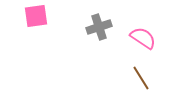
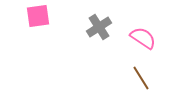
pink square: moved 2 px right
gray cross: rotated 15 degrees counterclockwise
